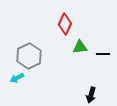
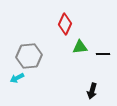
gray hexagon: rotated 20 degrees clockwise
black arrow: moved 1 px right, 4 px up
